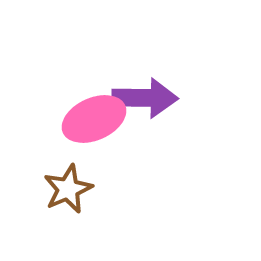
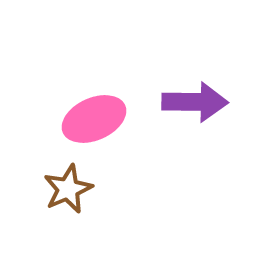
purple arrow: moved 50 px right, 4 px down
